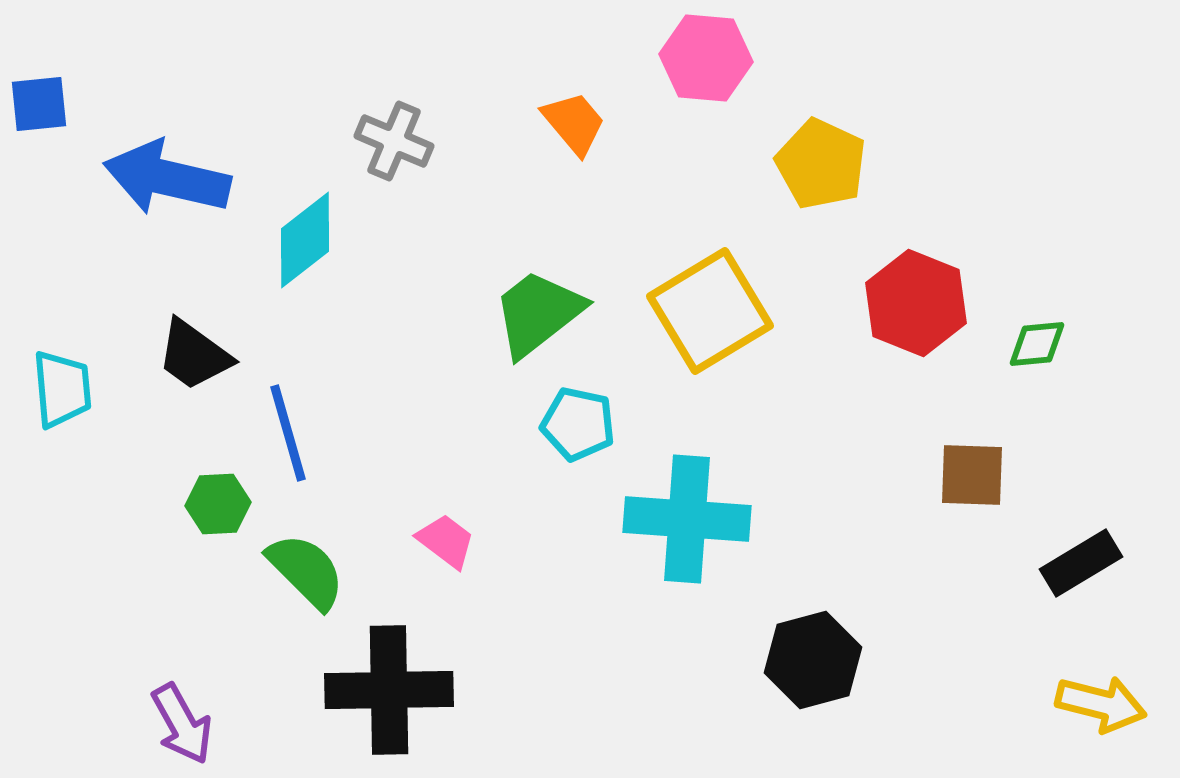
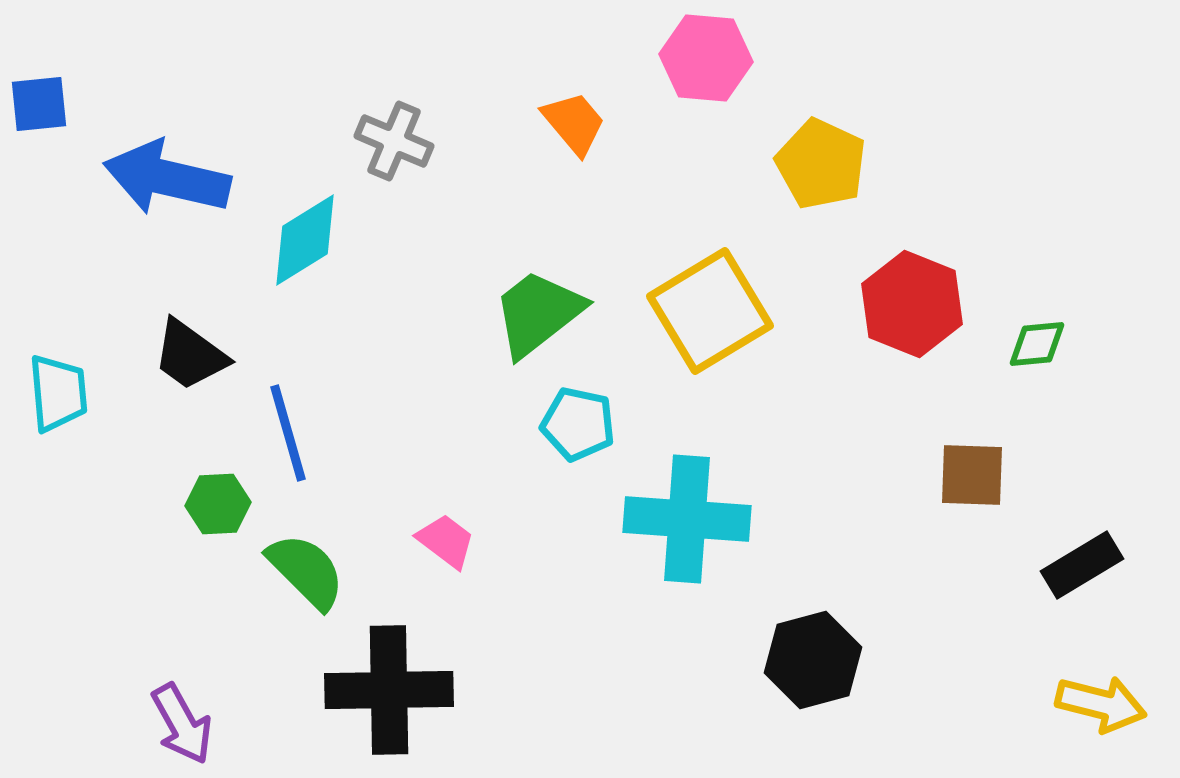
cyan diamond: rotated 6 degrees clockwise
red hexagon: moved 4 px left, 1 px down
black trapezoid: moved 4 px left
cyan trapezoid: moved 4 px left, 4 px down
black rectangle: moved 1 px right, 2 px down
